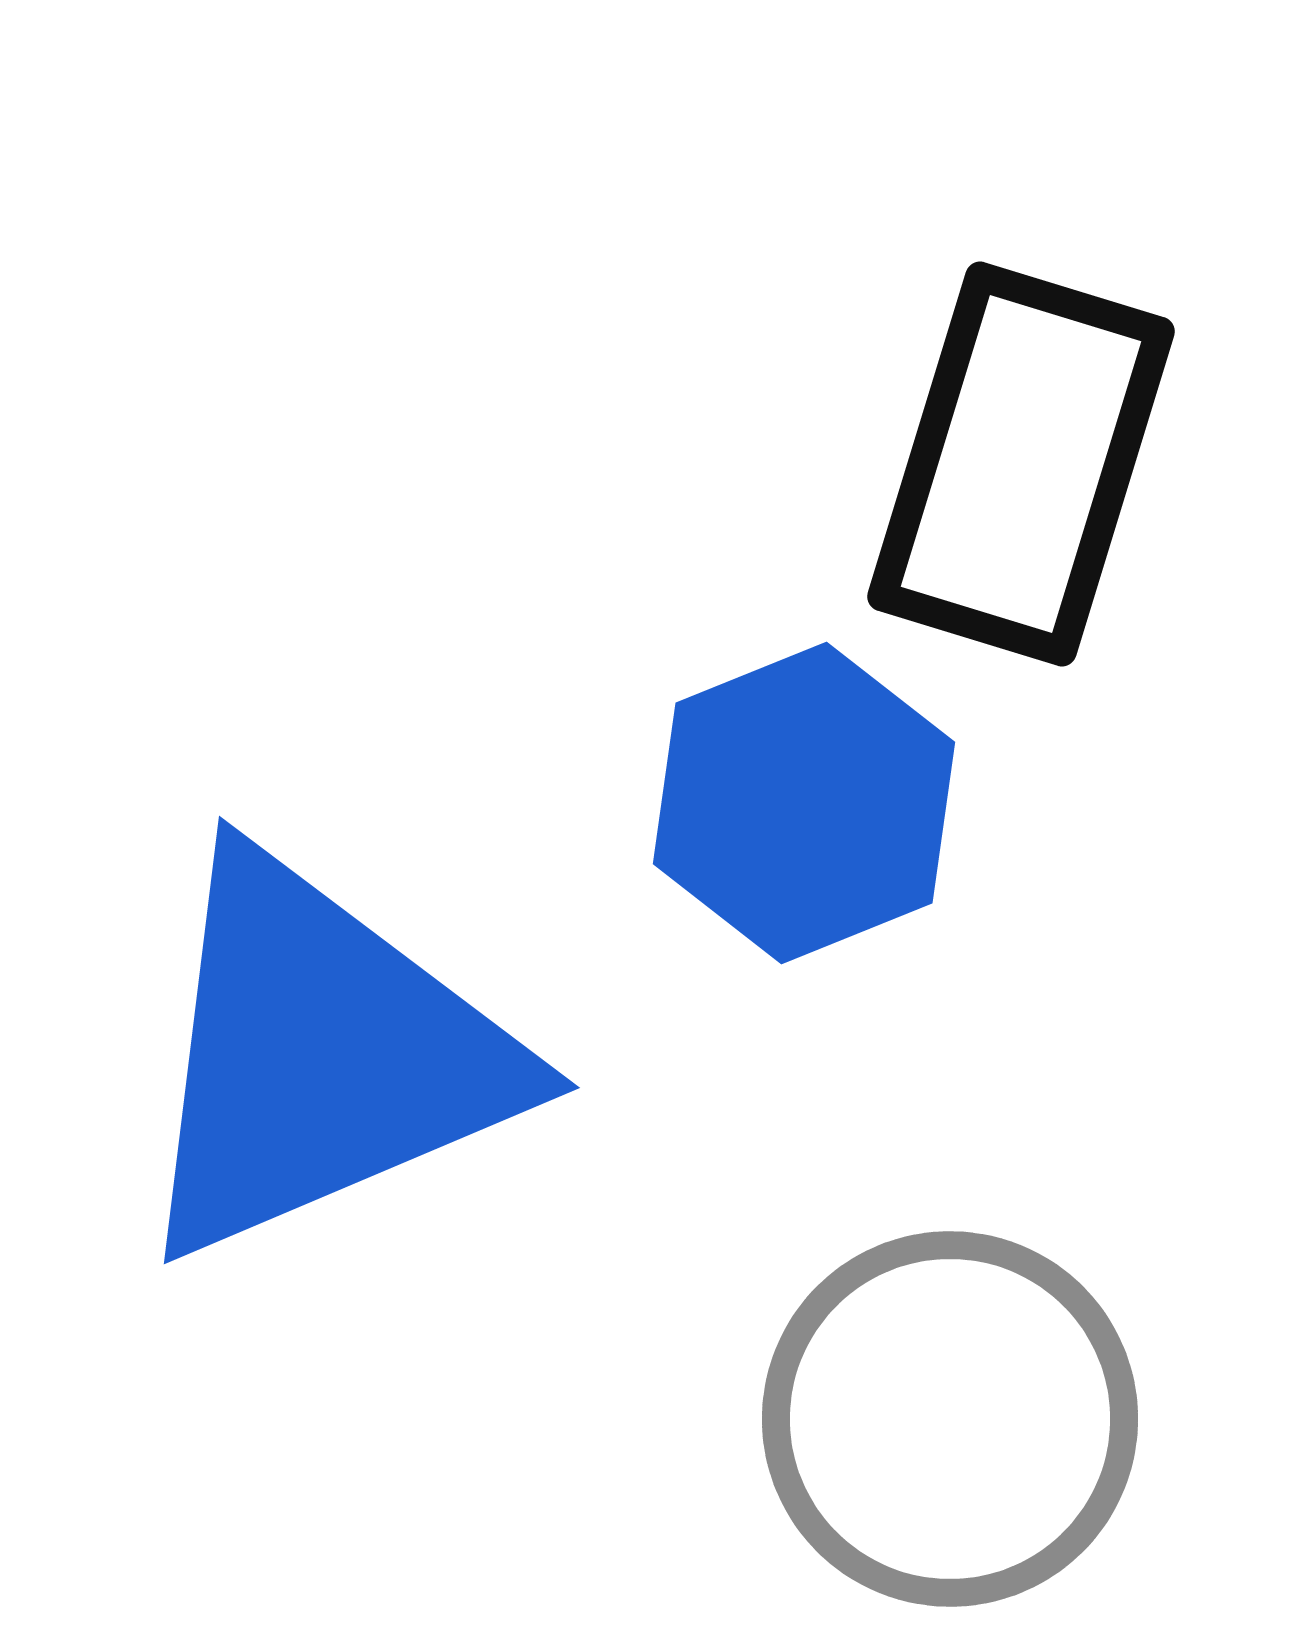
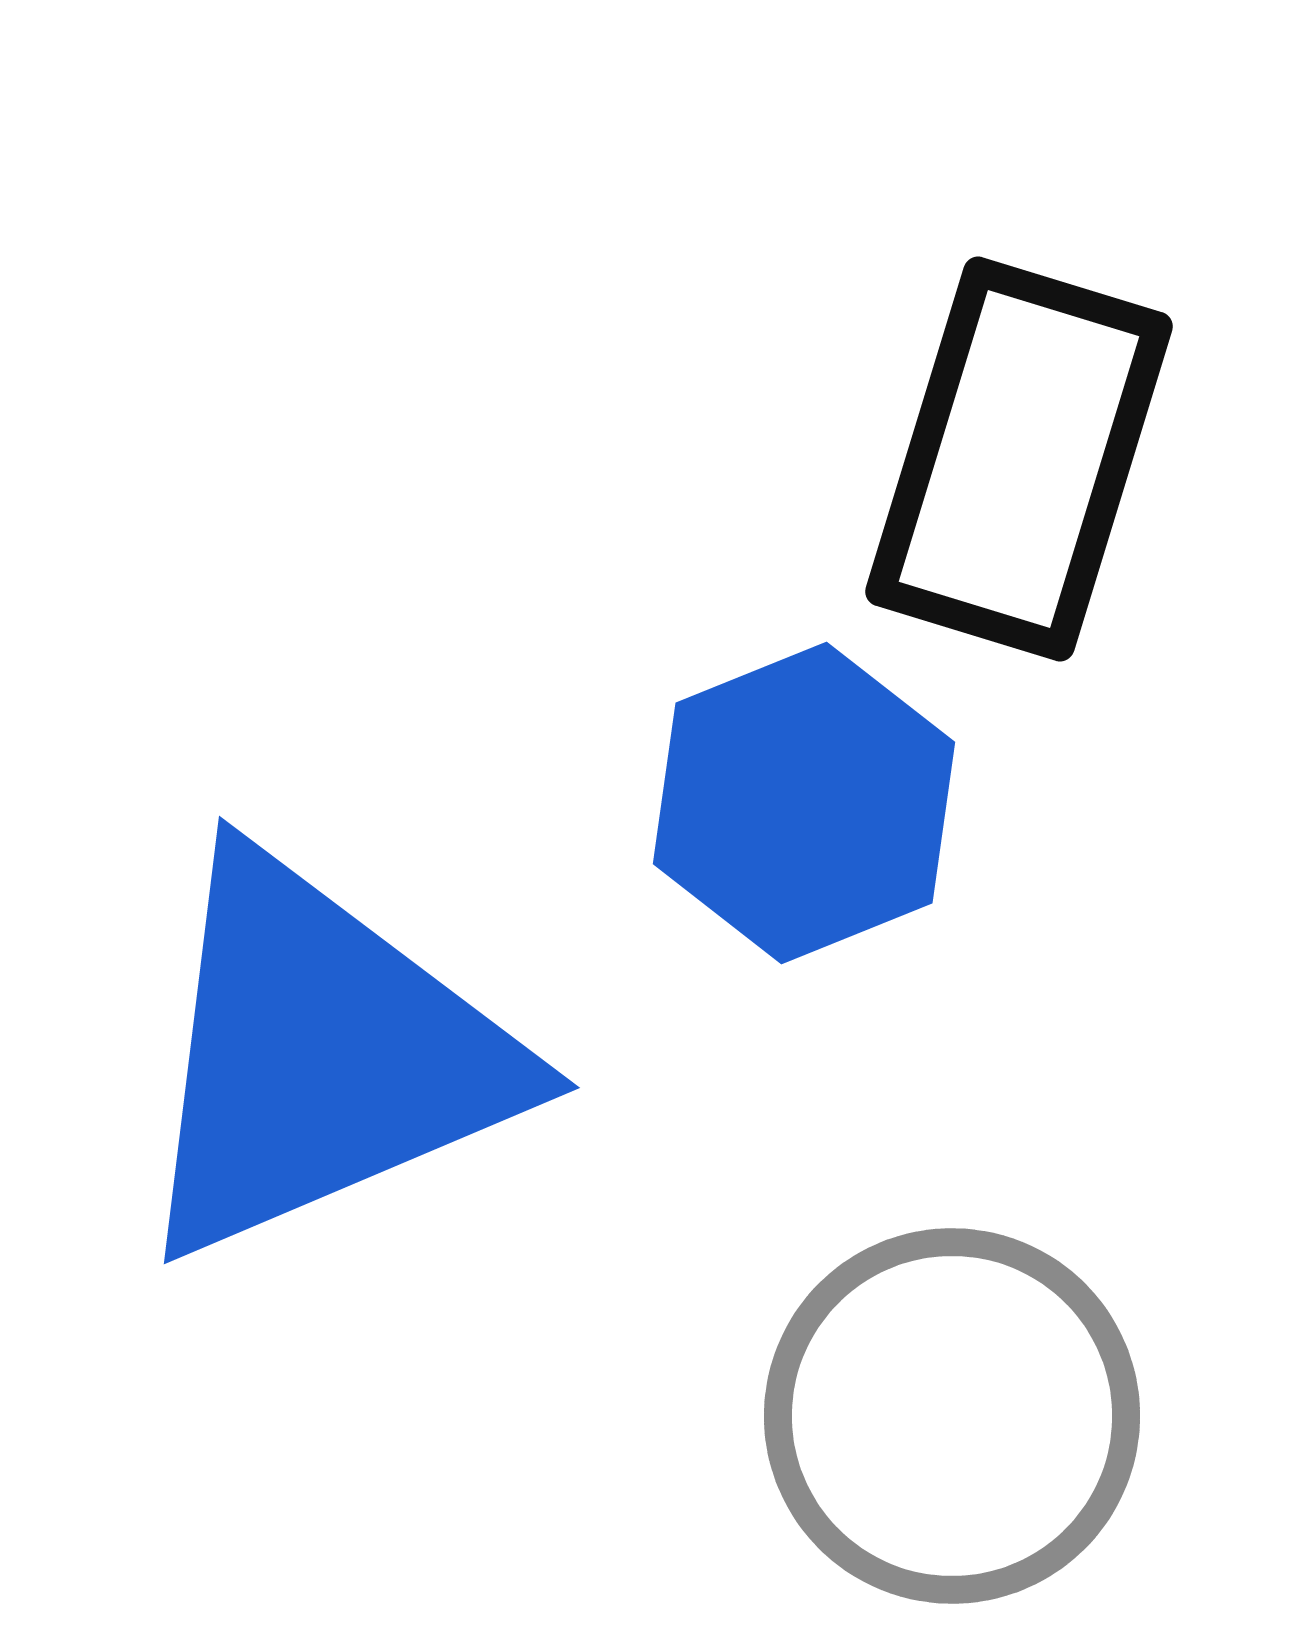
black rectangle: moved 2 px left, 5 px up
gray circle: moved 2 px right, 3 px up
